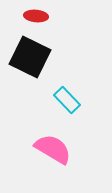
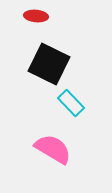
black square: moved 19 px right, 7 px down
cyan rectangle: moved 4 px right, 3 px down
